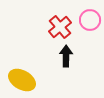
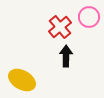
pink circle: moved 1 px left, 3 px up
